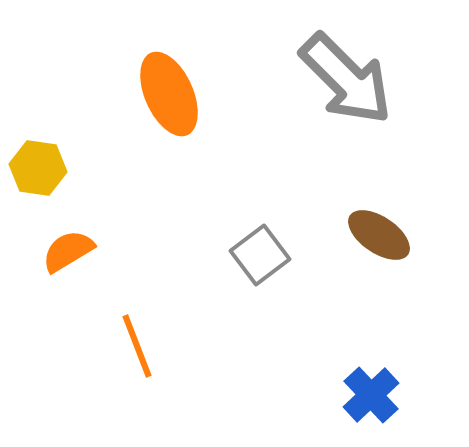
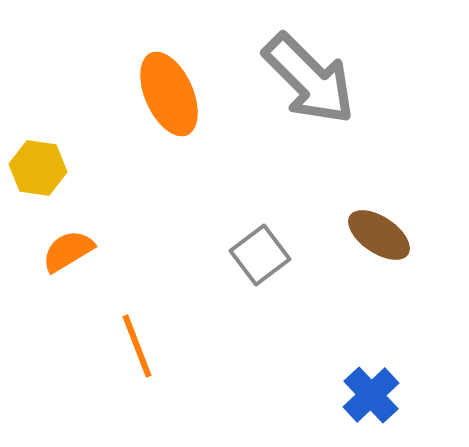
gray arrow: moved 37 px left
